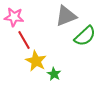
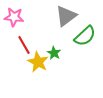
gray triangle: rotated 15 degrees counterclockwise
red line: moved 5 px down
yellow star: moved 2 px right, 1 px down
green star: moved 21 px up
